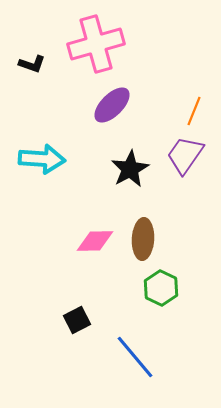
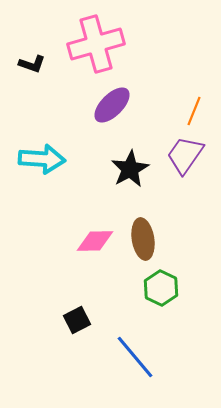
brown ellipse: rotated 12 degrees counterclockwise
